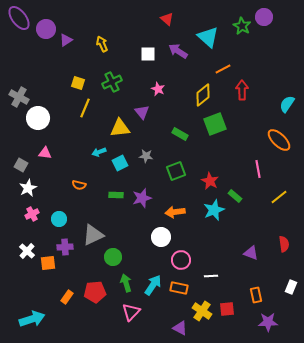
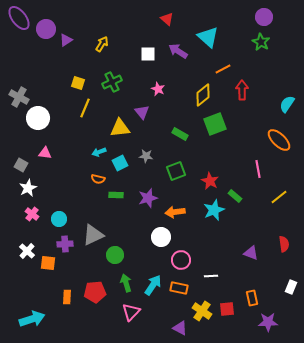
green star at (242, 26): moved 19 px right, 16 px down
yellow arrow at (102, 44): rotated 56 degrees clockwise
orange semicircle at (79, 185): moved 19 px right, 6 px up
purple star at (142, 198): moved 6 px right
pink cross at (32, 214): rotated 24 degrees counterclockwise
purple cross at (65, 247): moved 3 px up
green circle at (113, 257): moved 2 px right, 2 px up
orange square at (48, 263): rotated 14 degrees clockwise
orange rectangle at (256, 295): moved 4 px left, 3 px down
orange rectangle at (67, 297): rotated 32 degrees counterclockwise
